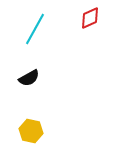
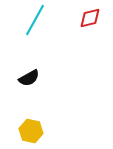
red diamond: rotated 10 degrees clockwise
cyan line: moved 9 px up
